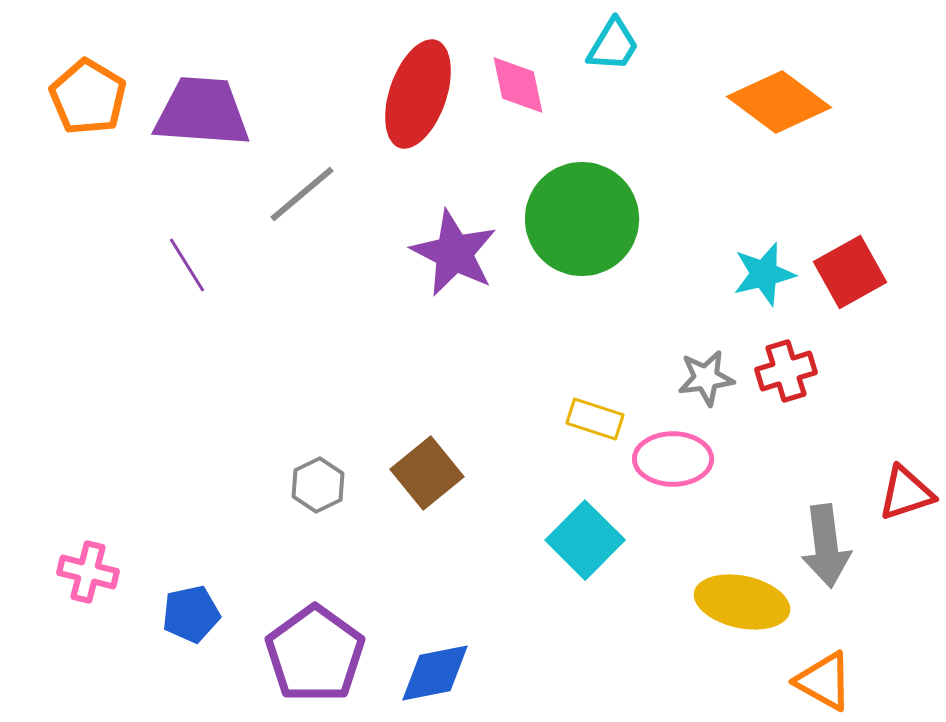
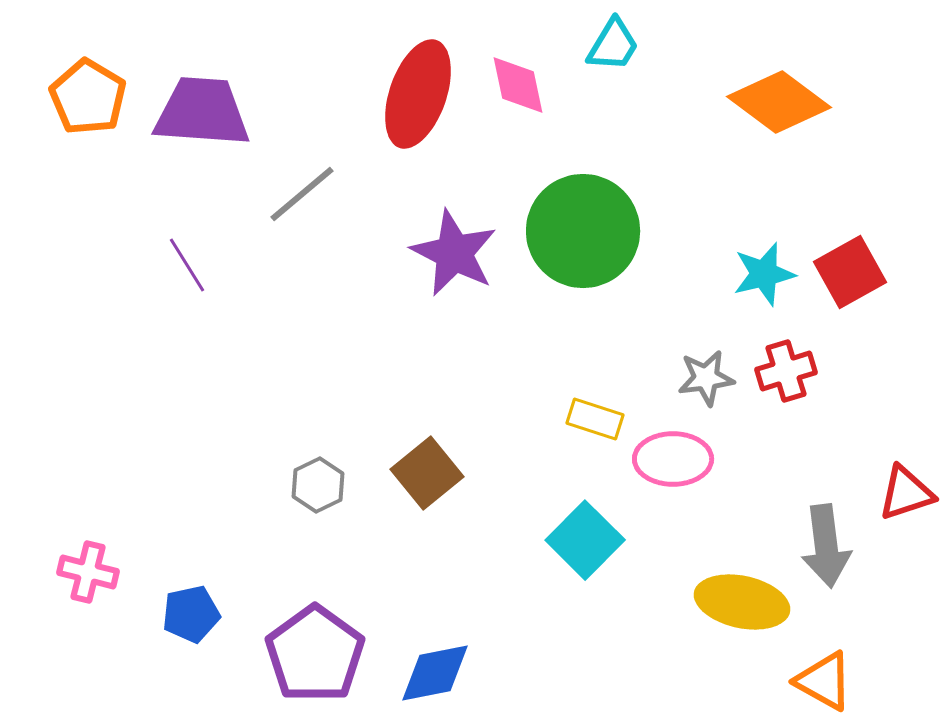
green circle: moved 1 px right, 12 px down
